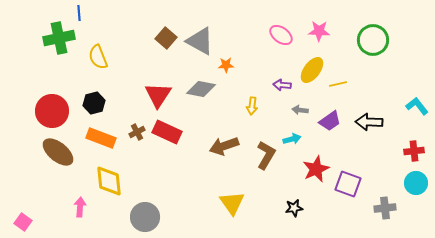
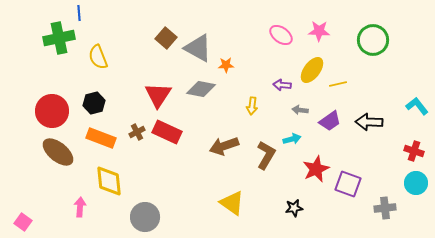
gray triangle: moved 2 px left, 7 px down
red cross: rotated 24 degrees clockwise
yellow triangle: rotated 20 degrees counterclockwise
